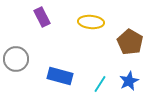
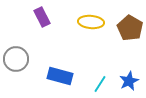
brown pentagon: moved 14 px up
